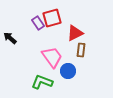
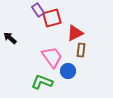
purple rectangle: moved 13 px up
